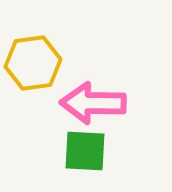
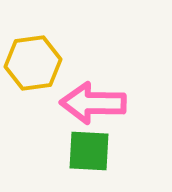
green square: moved 4 px right
